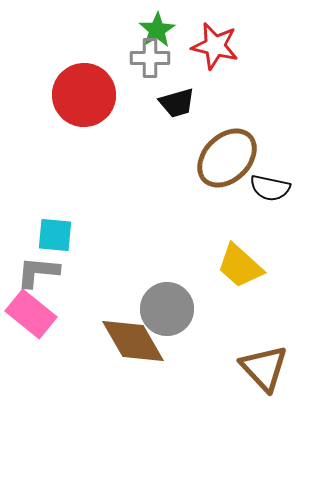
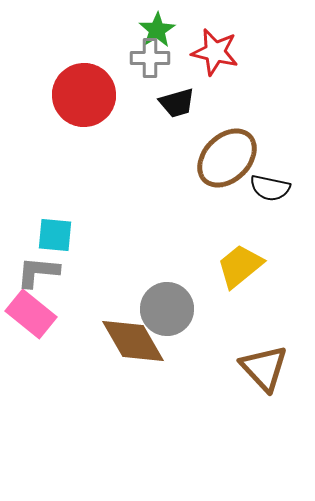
red star: moved 6 px down
yellow trapezoid: rotated 99 degrees clockwise
